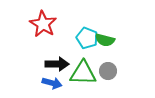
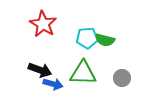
cyan pentagon: rotated 25 degrees counterclockwise
black arrow: moved 17 px left, 6 px down; rotated 20 degrees clockwise
gray circle: moved 14 px right, 7 px down
blue arrow: moved 1 px right, 1 px down
